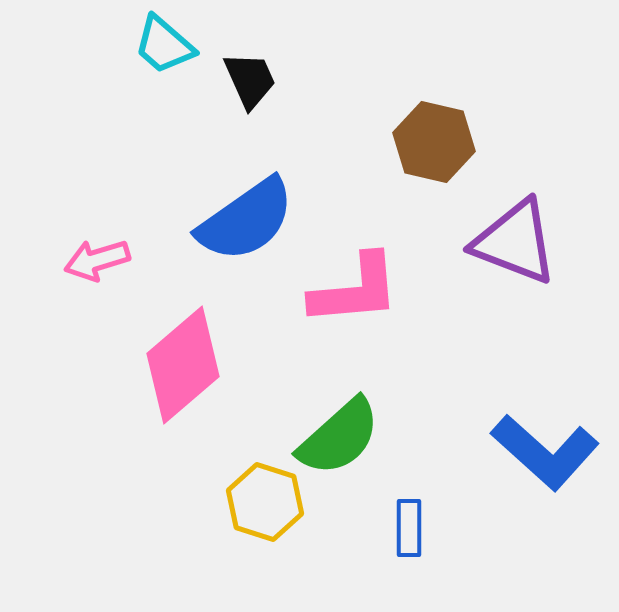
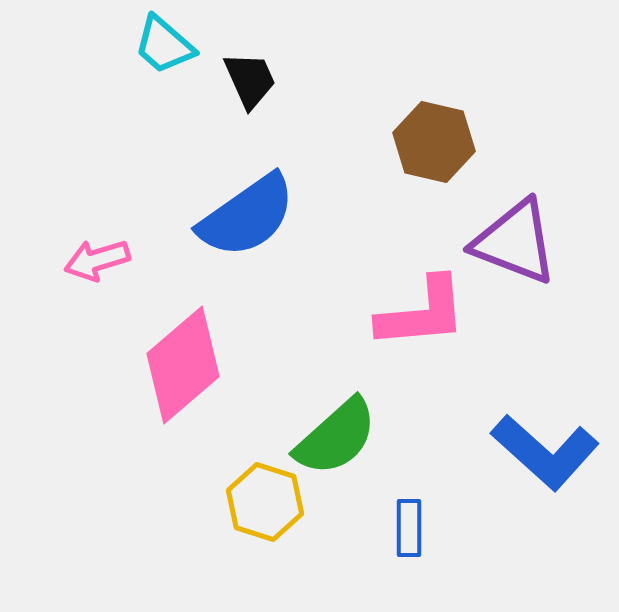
blue semicircle: moved 1 px right, 4 px up
pink L-shape: moved 67 px right, 23 px down
green semicircle: moved 3 px left
